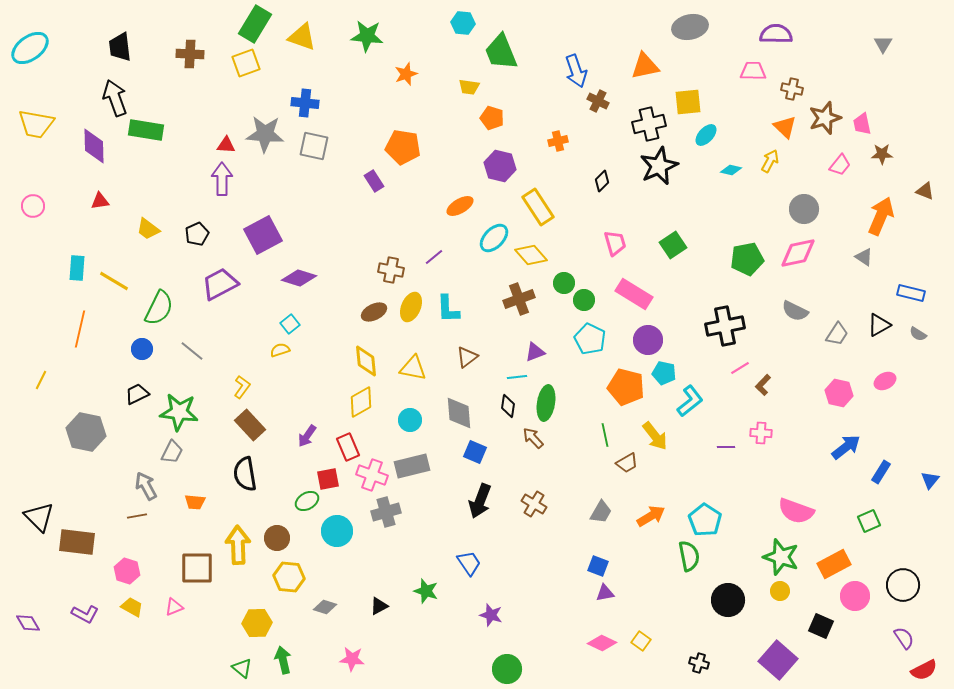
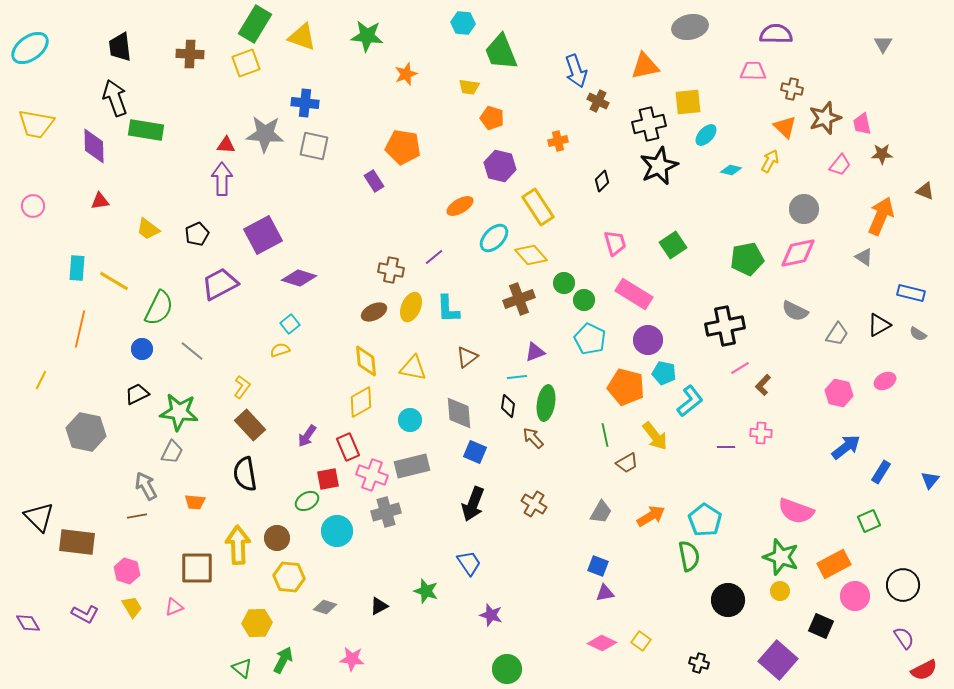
black arrow at (480, 501): moved 7 px left, 3 px down
yellow trapezoid at (132, 607): rotated 30 degrees clockwise
green arrow at (283, 660): rotated 40 degrees clockwise
